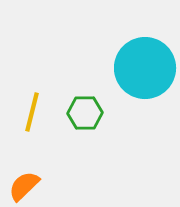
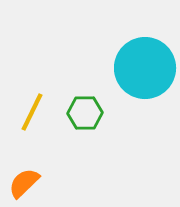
yellow line: rotated 12 degrees clockwise
orange semicircle: moved 3 px up
